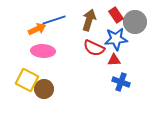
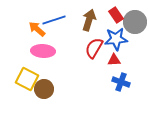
orange arrow: rotated 114 degrees counterclockwise
red semicircle: rotated 95 degrees clockwise
yellow square: moved 1 px up
